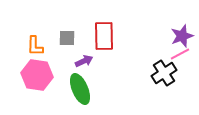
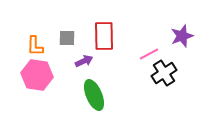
pink line: moved 31 px left
green ellipse: moved 14 px right, 6 px down
